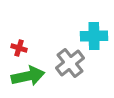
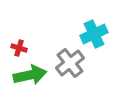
cyan cross: moved 2 px up; rotated 24 degrees counterclockwise
green arrow: moved 2 px right, 1 px up
